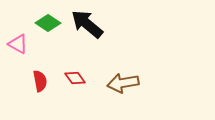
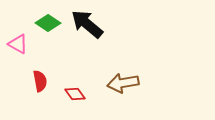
red diamond: moved 16 px down
